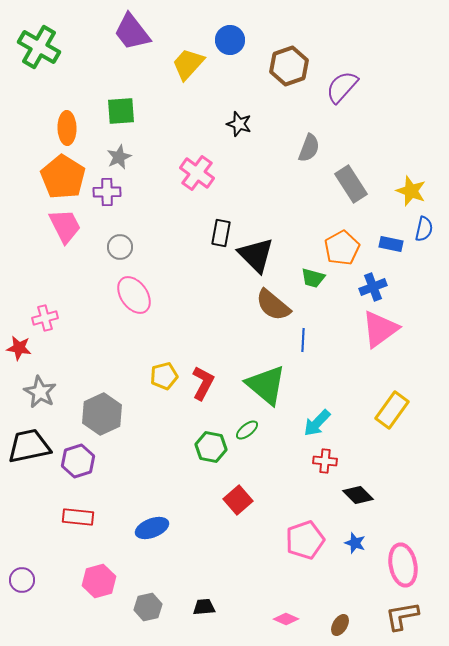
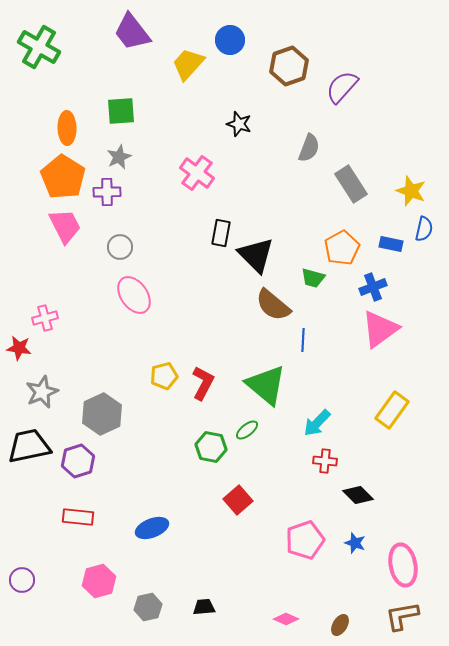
gray star at (40, 392): moved 2 px right; rotated 20 degrees clockwise
